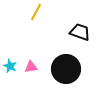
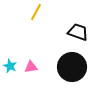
black trapezoid: moved 2 px left
black circle: moved 6 px right, 2 px up
